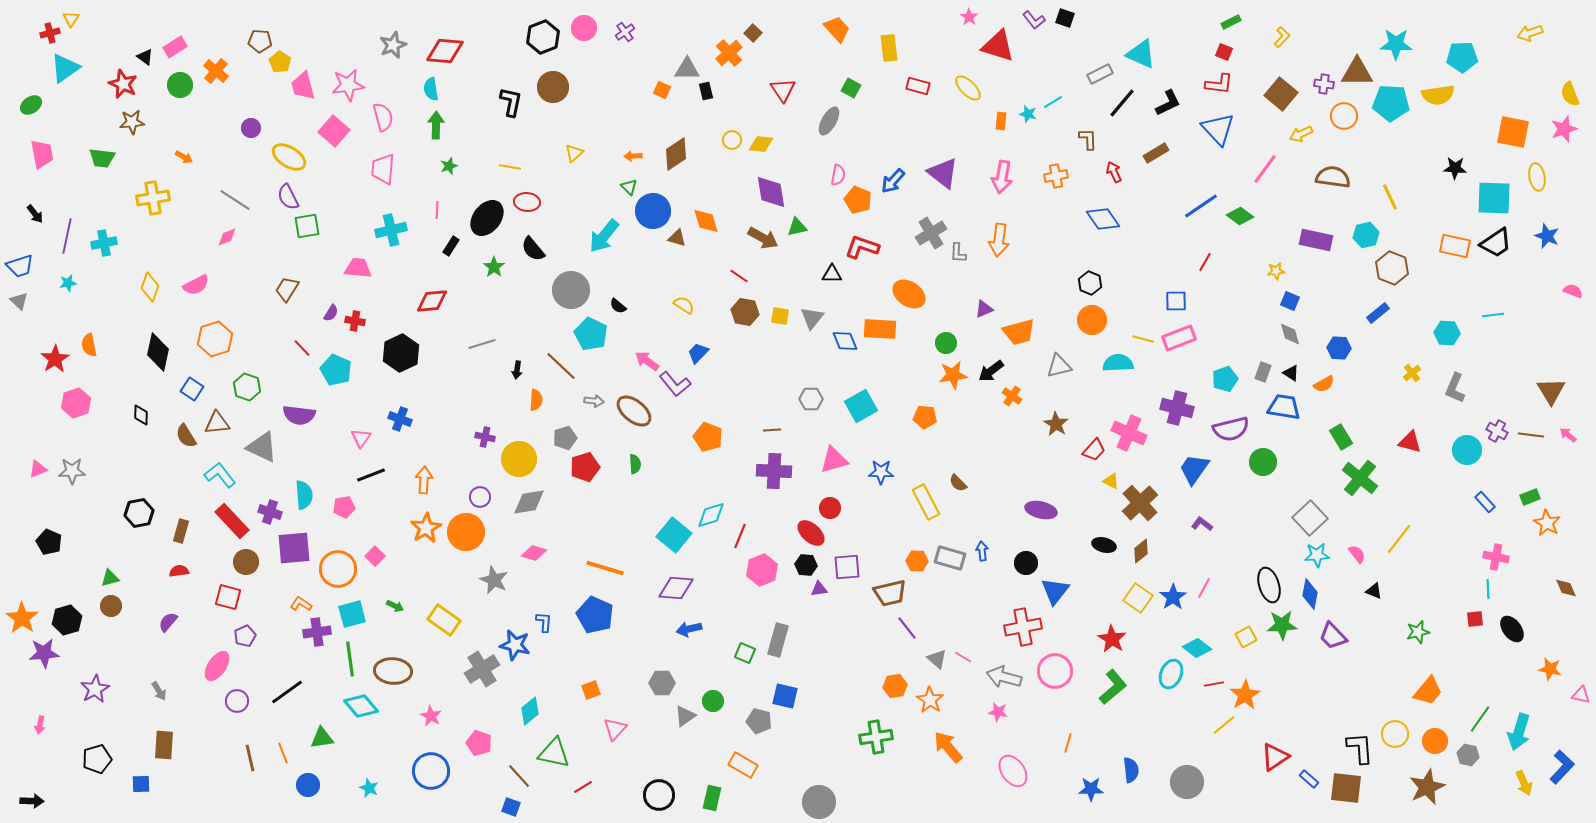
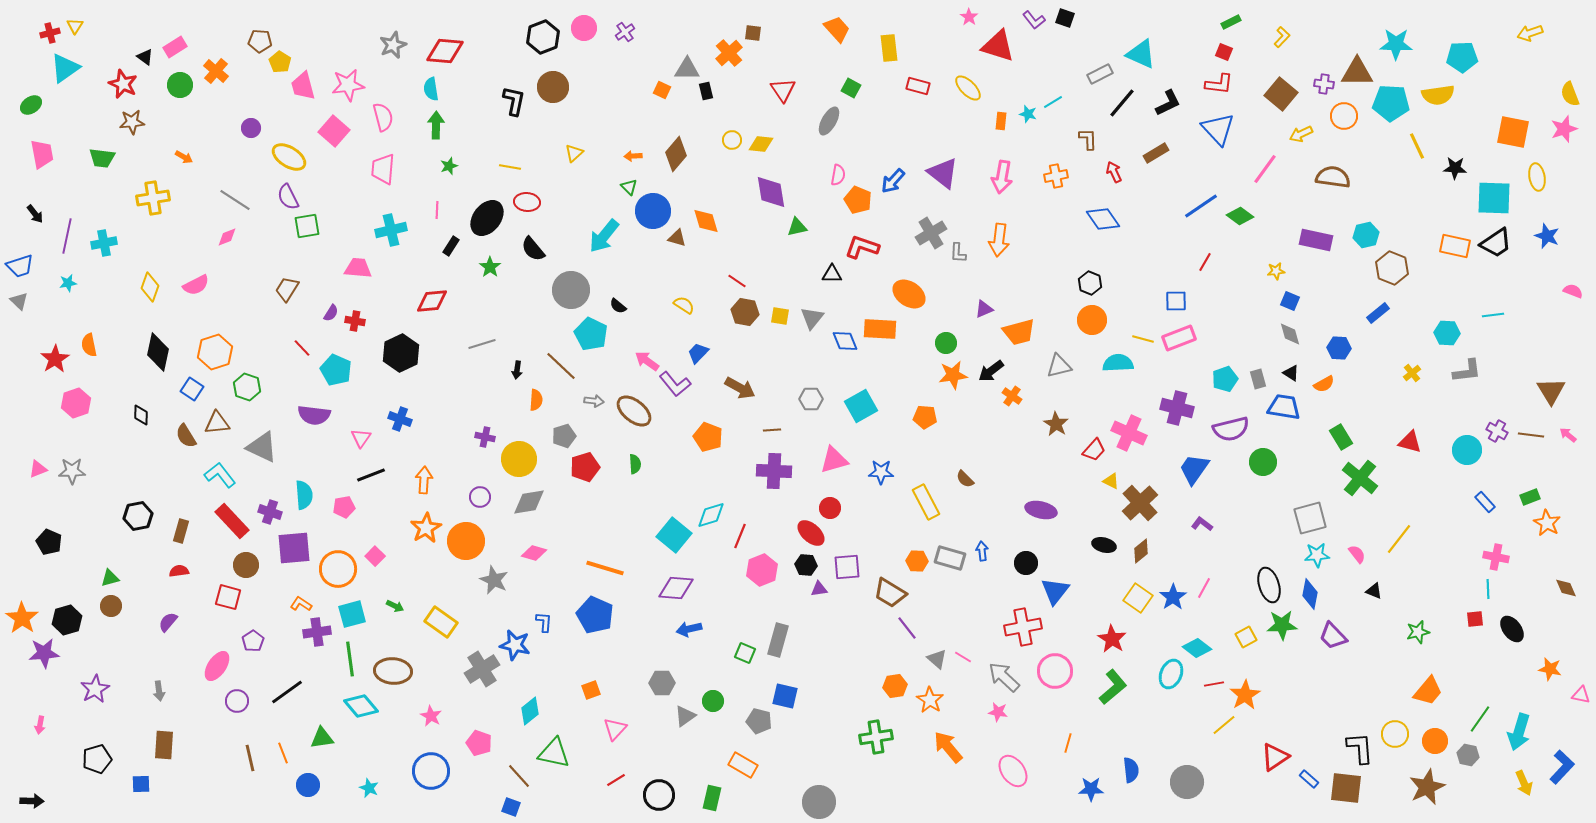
yellow triangle at (71, 19): moved 4 px right, 7 px down
brown square at (753, 33): rotated 36 degrees counterclockwise
black L-shape at (511, 102): moved 3 px right, 1 px up
brown diamond at (676, 154): rotated 16 degrees counterclockwise
yellow line at (1390, 197): moved 27 px right, 51 px up
brown arrow at (763, 238): moved 23 px left, 150 px down
green star at (494, 267): moved 4 px left
red line at (739, 276): moved 2 px left, 5 px down
orange hexagon at (215, 339): moved 13 px down
gray rectangle at (1263, 372): moved 5 px left, 7 px down; rotated 36 degrees counterclockwise
gray L-shape at (1455, 388): moved 12 px right, 17 px up; rotated 120 degrees counterclockwise
purple semicircle at (299, 415): moved 15 px right
gray pentagon at (565, 438): moved 1 px left, 2 px up
brown semicircle at (958, 483): moved 7 px right, 4 px up
black hexagon at (139, 513): moved 1 px left, 3 px down
gray square at (1310, 518): rotated 28 degrees clockwise
orange circle at (466, 532): moved 9 px down
brown circle at (246, 562): moved 3 px down
brown trapezoid at (890, 593): rotated 44 degrees clockwise
yellow rectangle at (444, 620): moved 3 px left, 2 px down
purple pentagon at (245, 636): moved 8 px right, 5 px down; rotated 10 degrees counterclockwise
gray arrow at (1004, 677): rotated 28 degrees clockwise
gray arrow at (159, 691): rotated 24 degrees clockwise
red line at (583, 787): moved 33 px right, 7 px up
